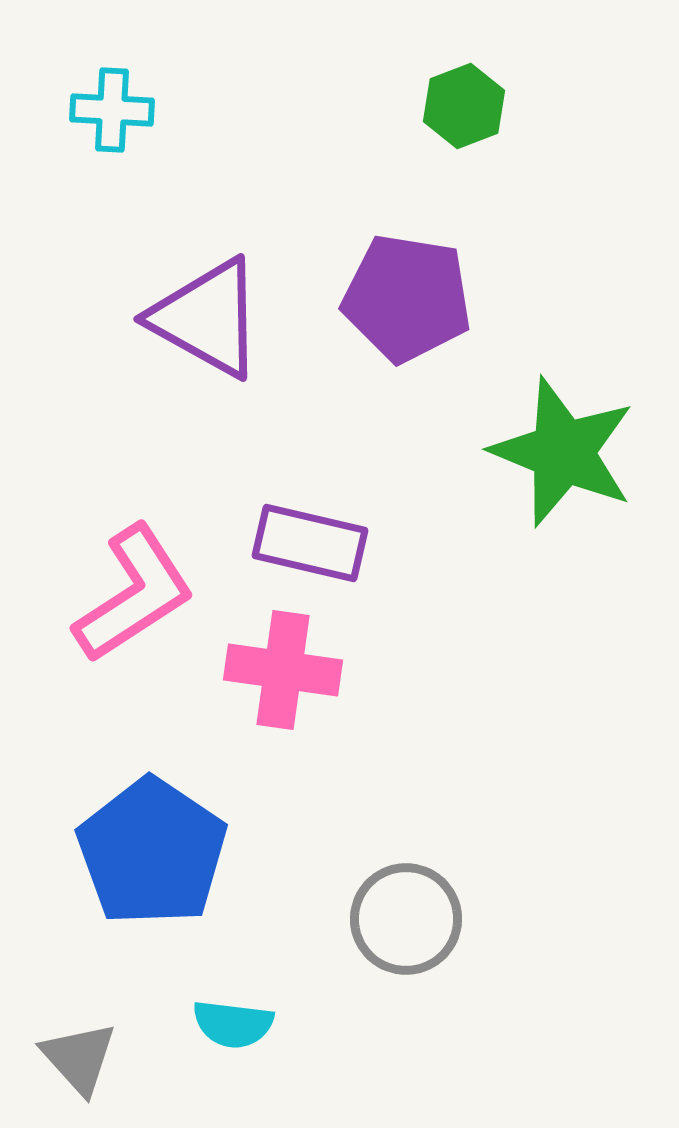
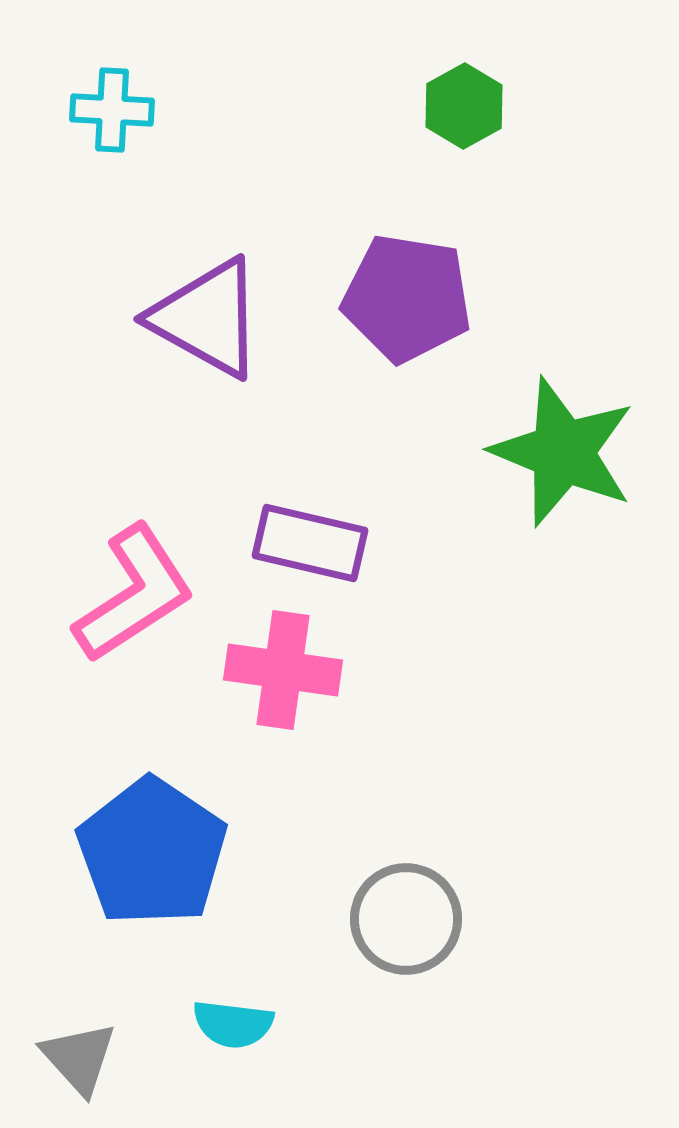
green hexagon: rotated 8 degrees counterclockwise
